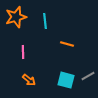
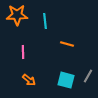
orange star: moved 1 px right, 2 px up; rotated 15 degrees clockwise
gray line: rotated 32 degrees counterclockwise
